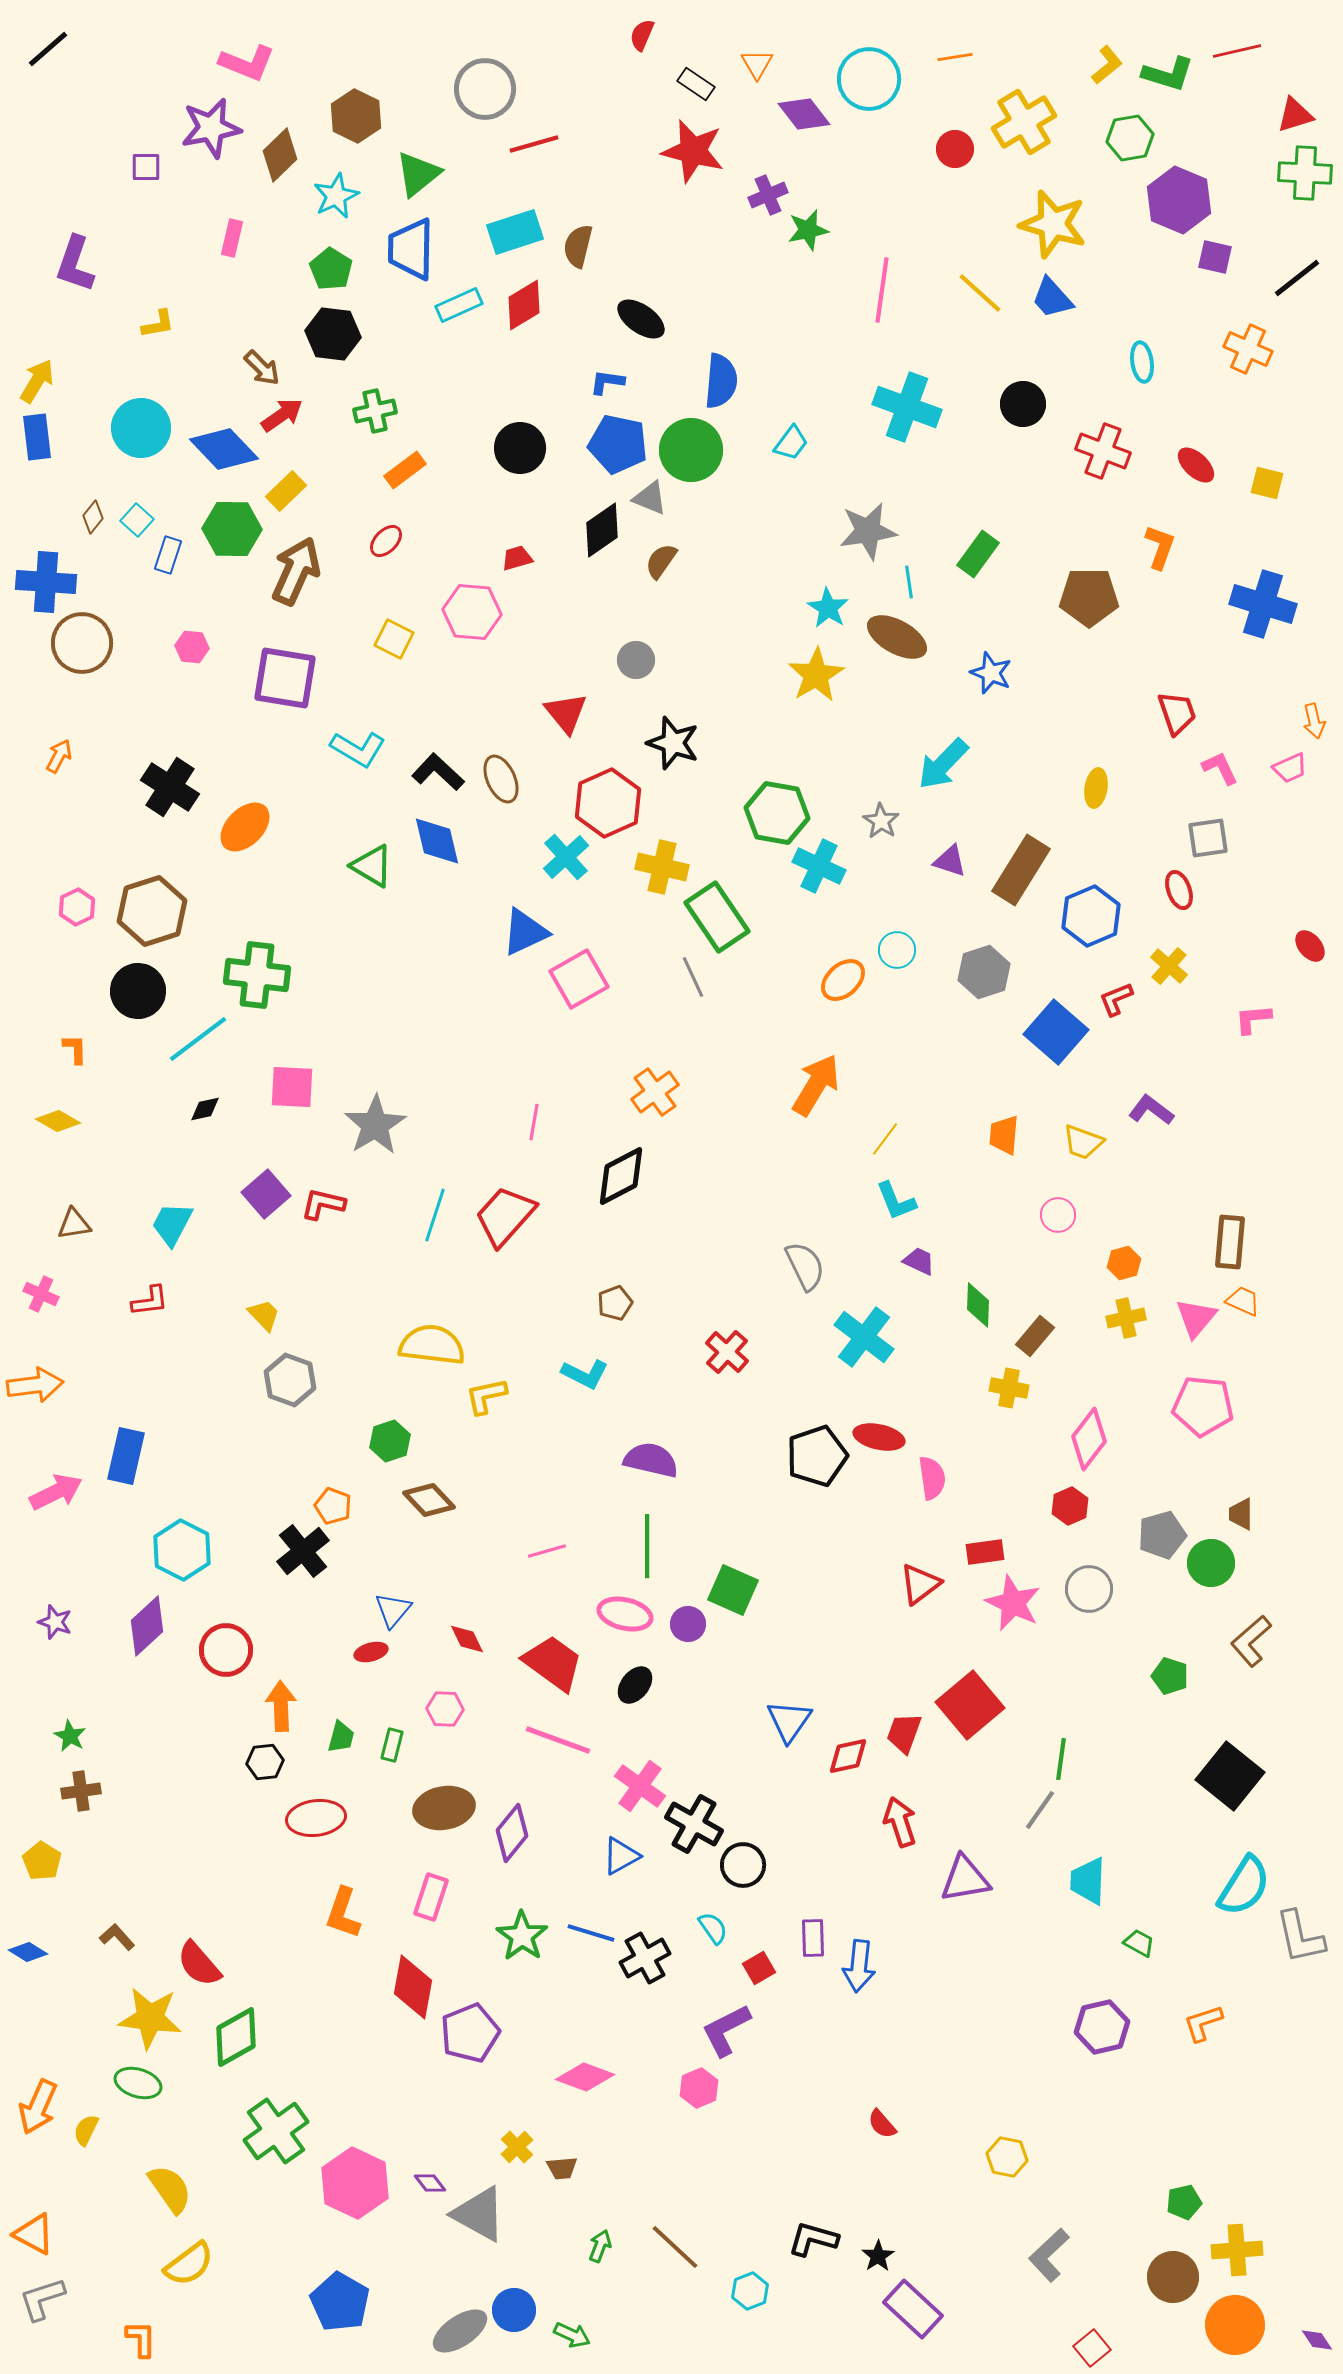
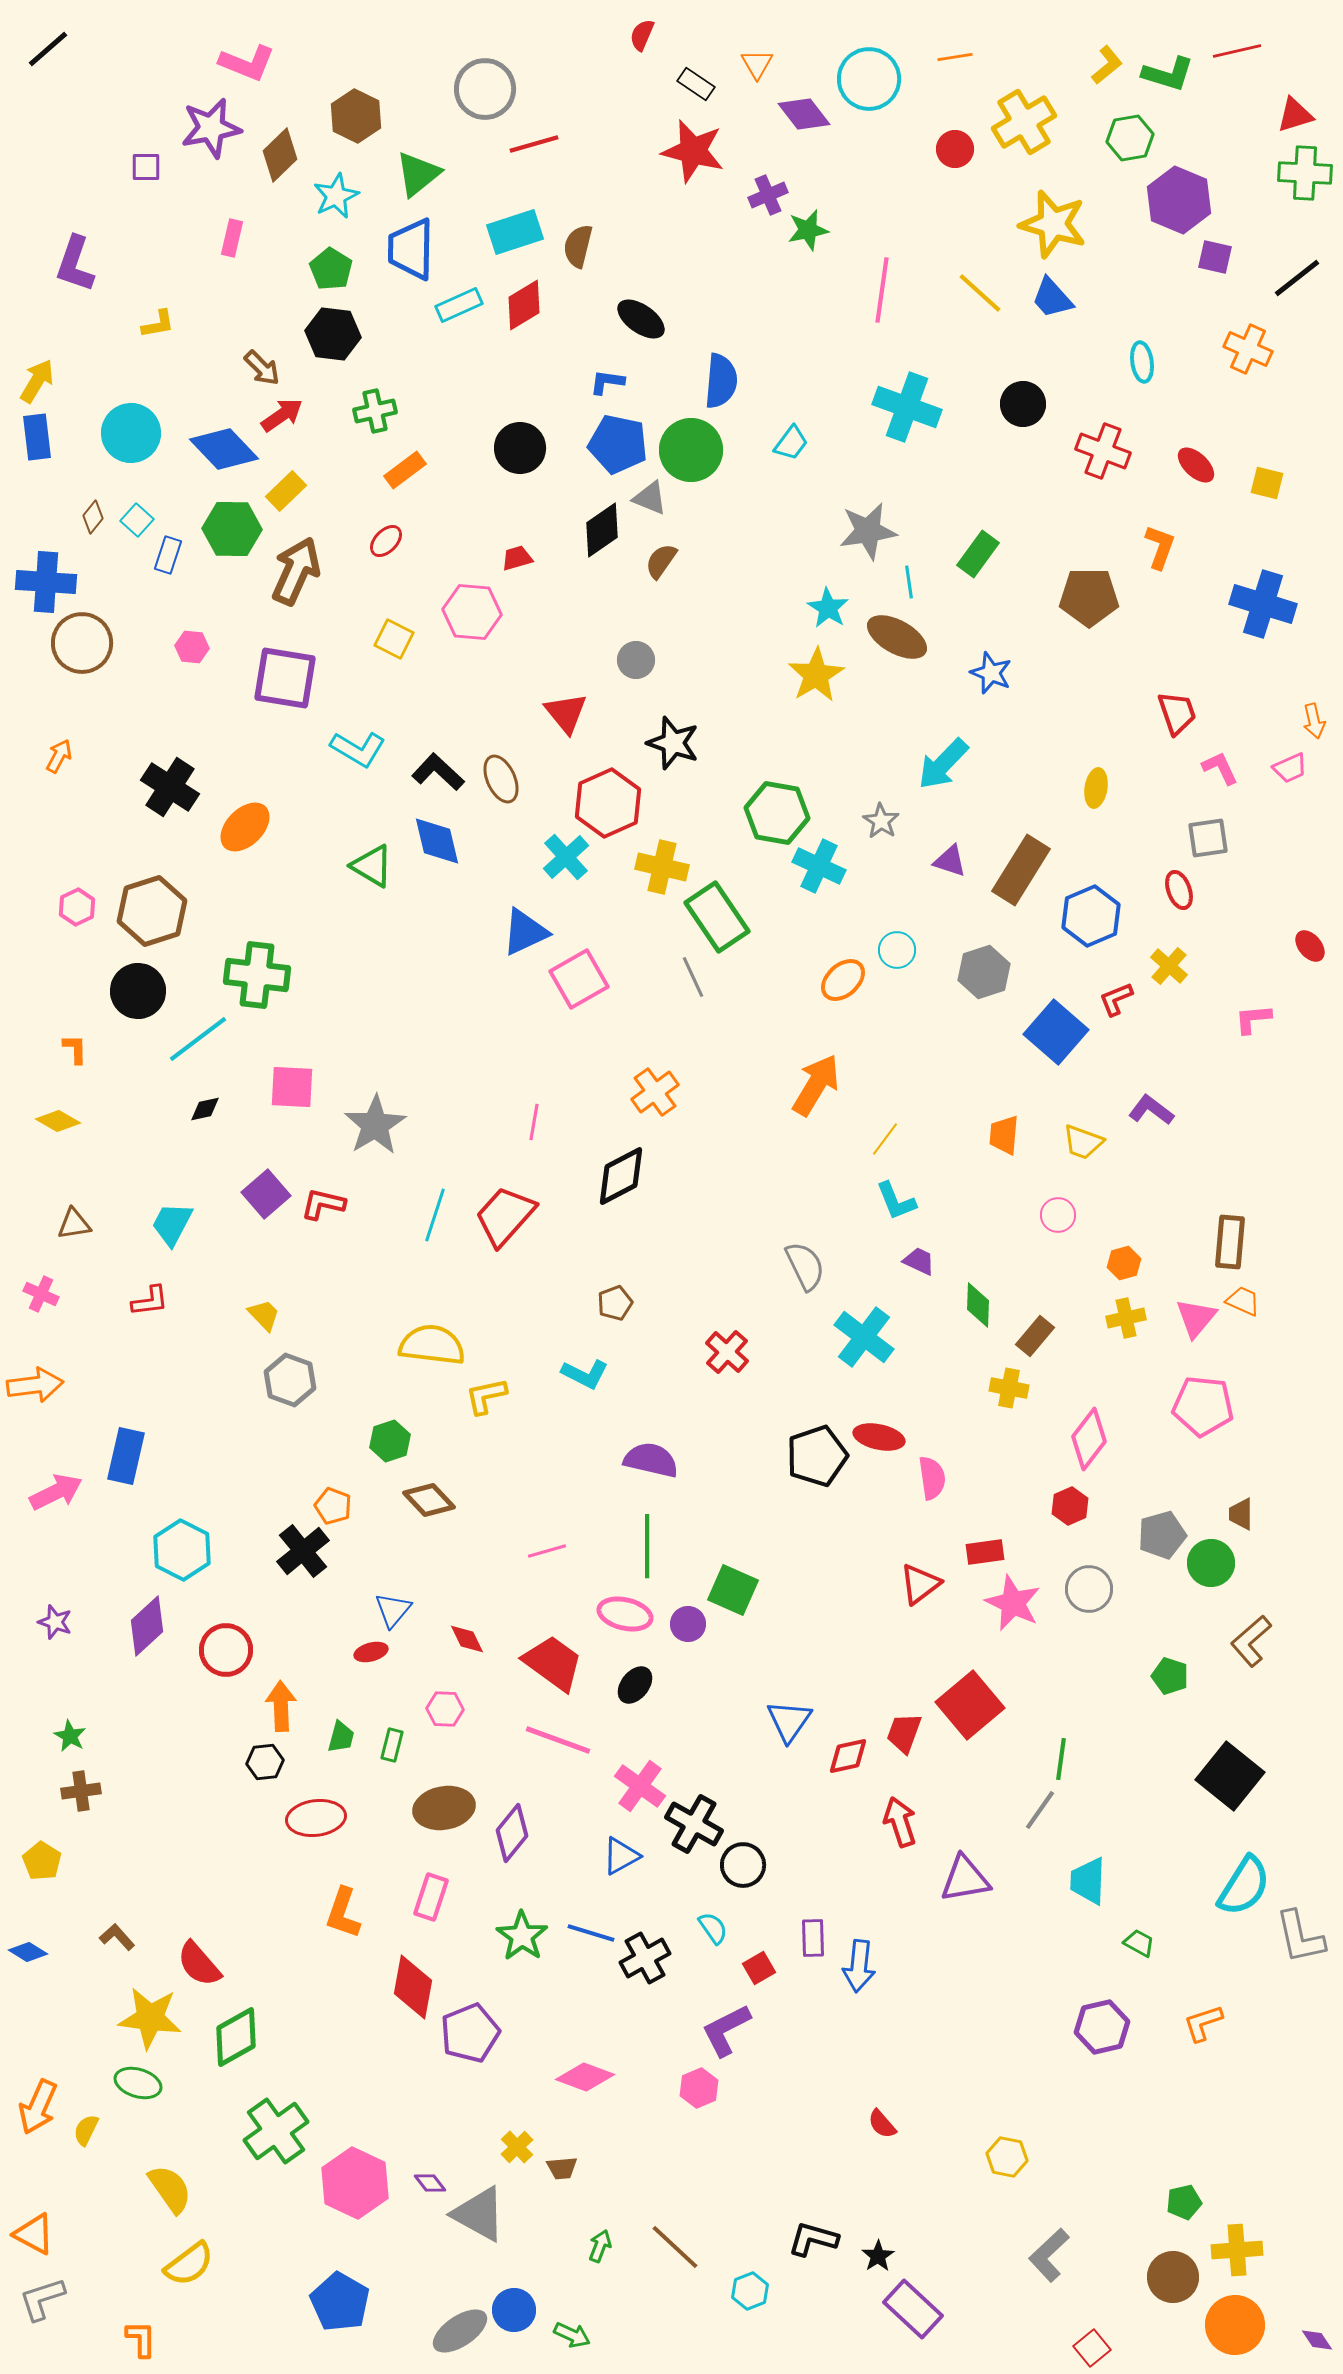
cyan circle at (141, 428): moved 10 px left, 5 px down
